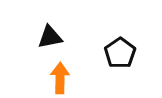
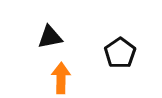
orange arrow: moved 1 px right
